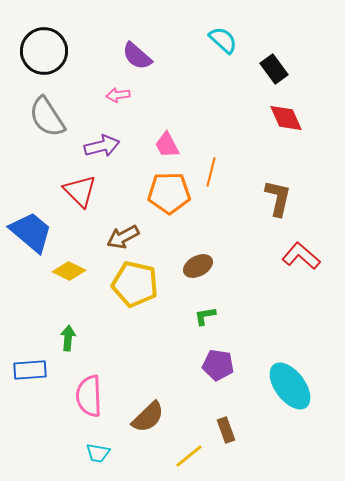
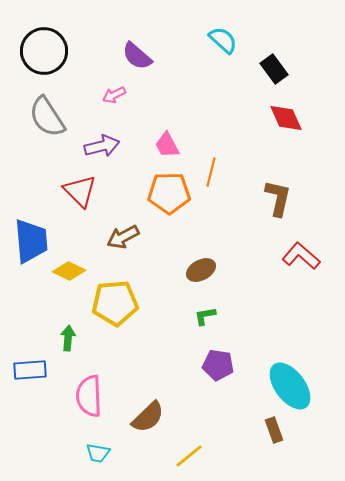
pink arrow: moved 4 px left; rotated 20 degrees counterclockwise
blue trapezoid: moved 9 px down; rotated 45 degrees clockwise
brown ellipse: moved 3 px right, 4 px down
yellow pentagon: moved 20 px left, 19 px down; rotated 18 degrees counterclockwise
brown rectangle: moved 48 px right
